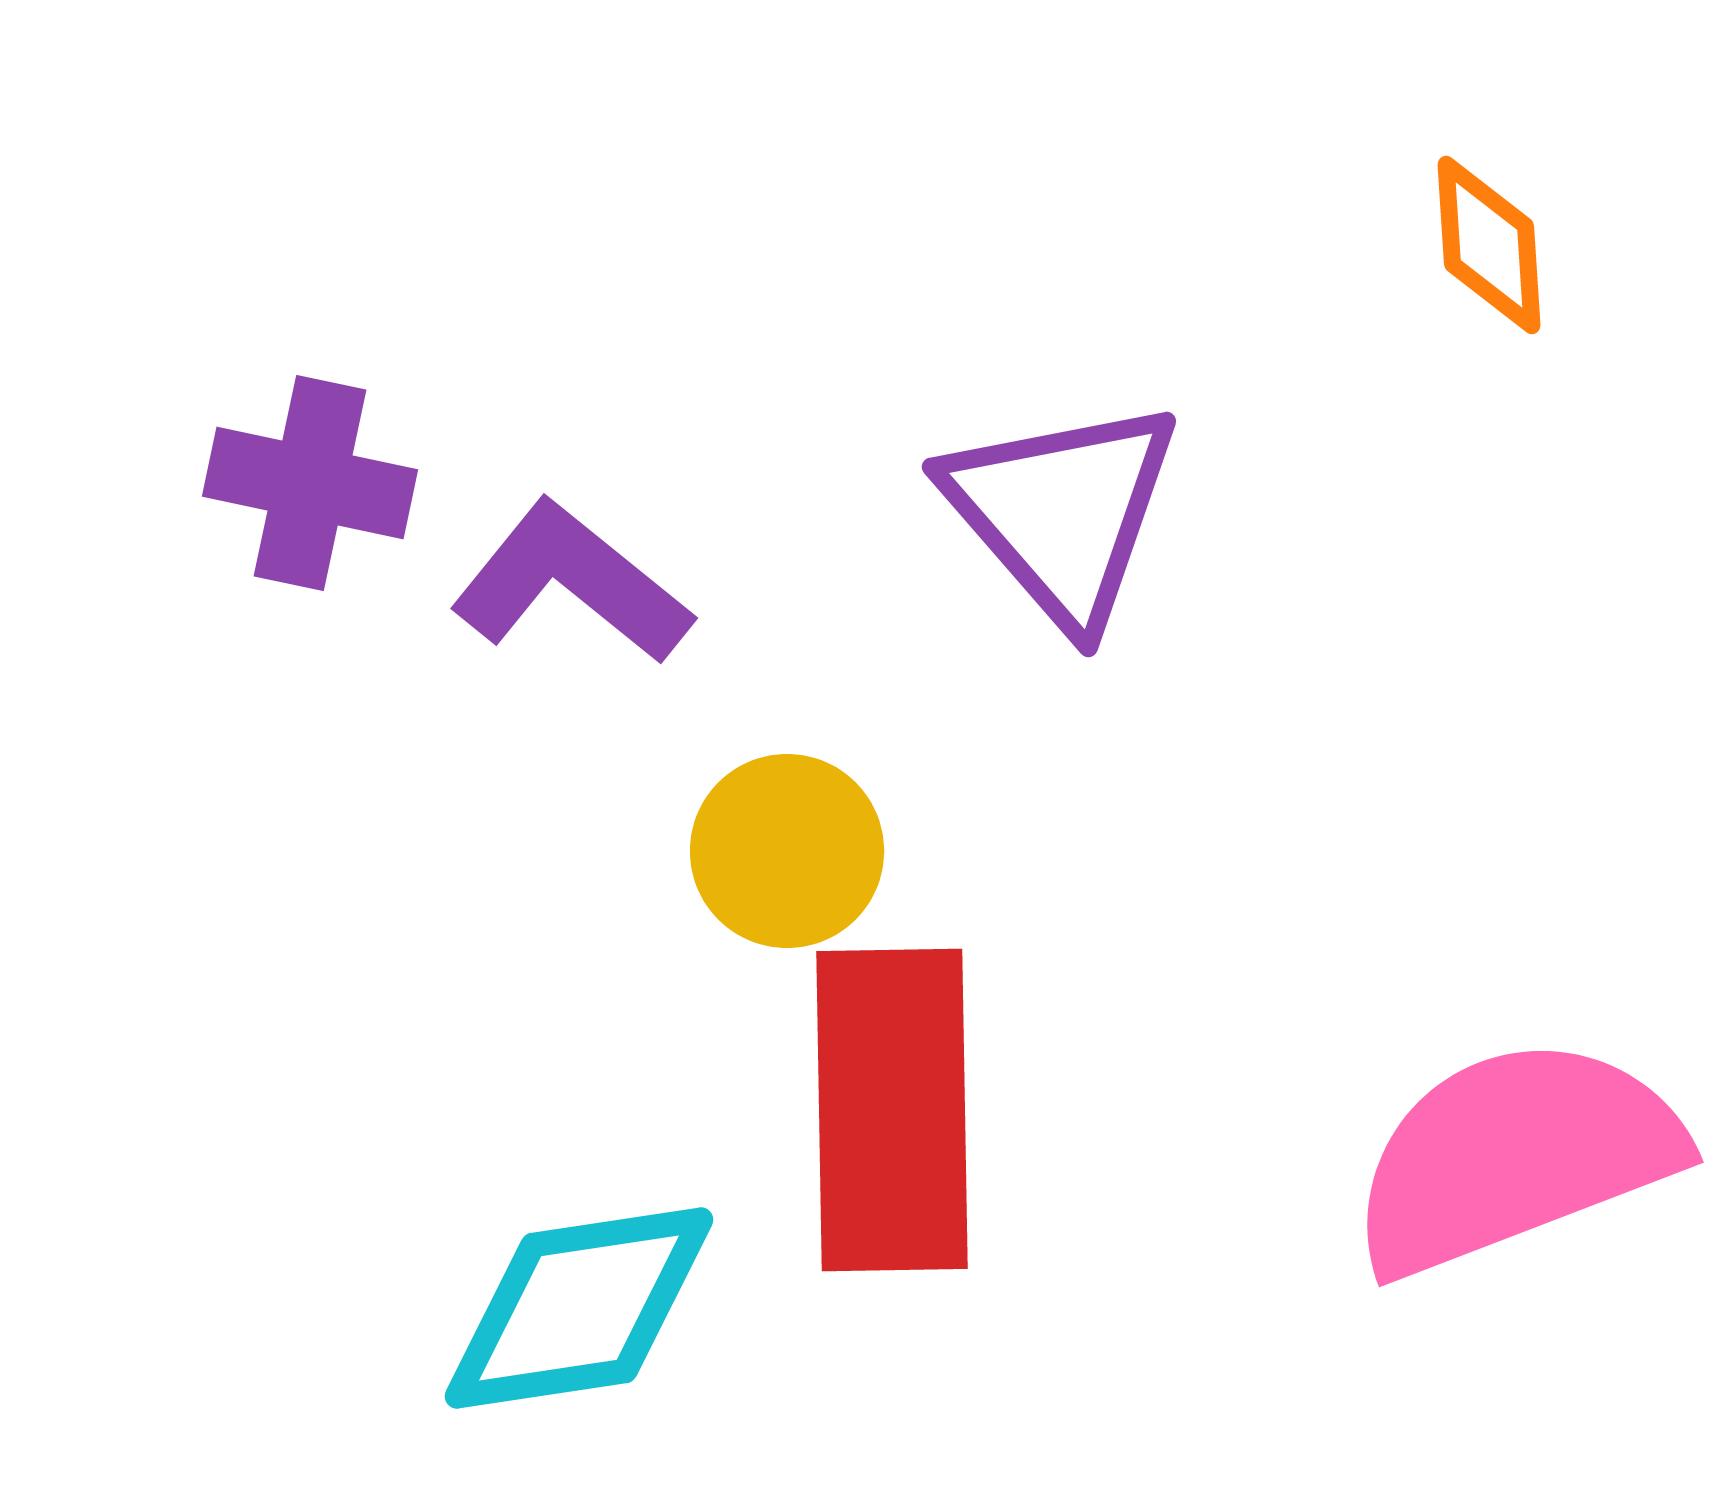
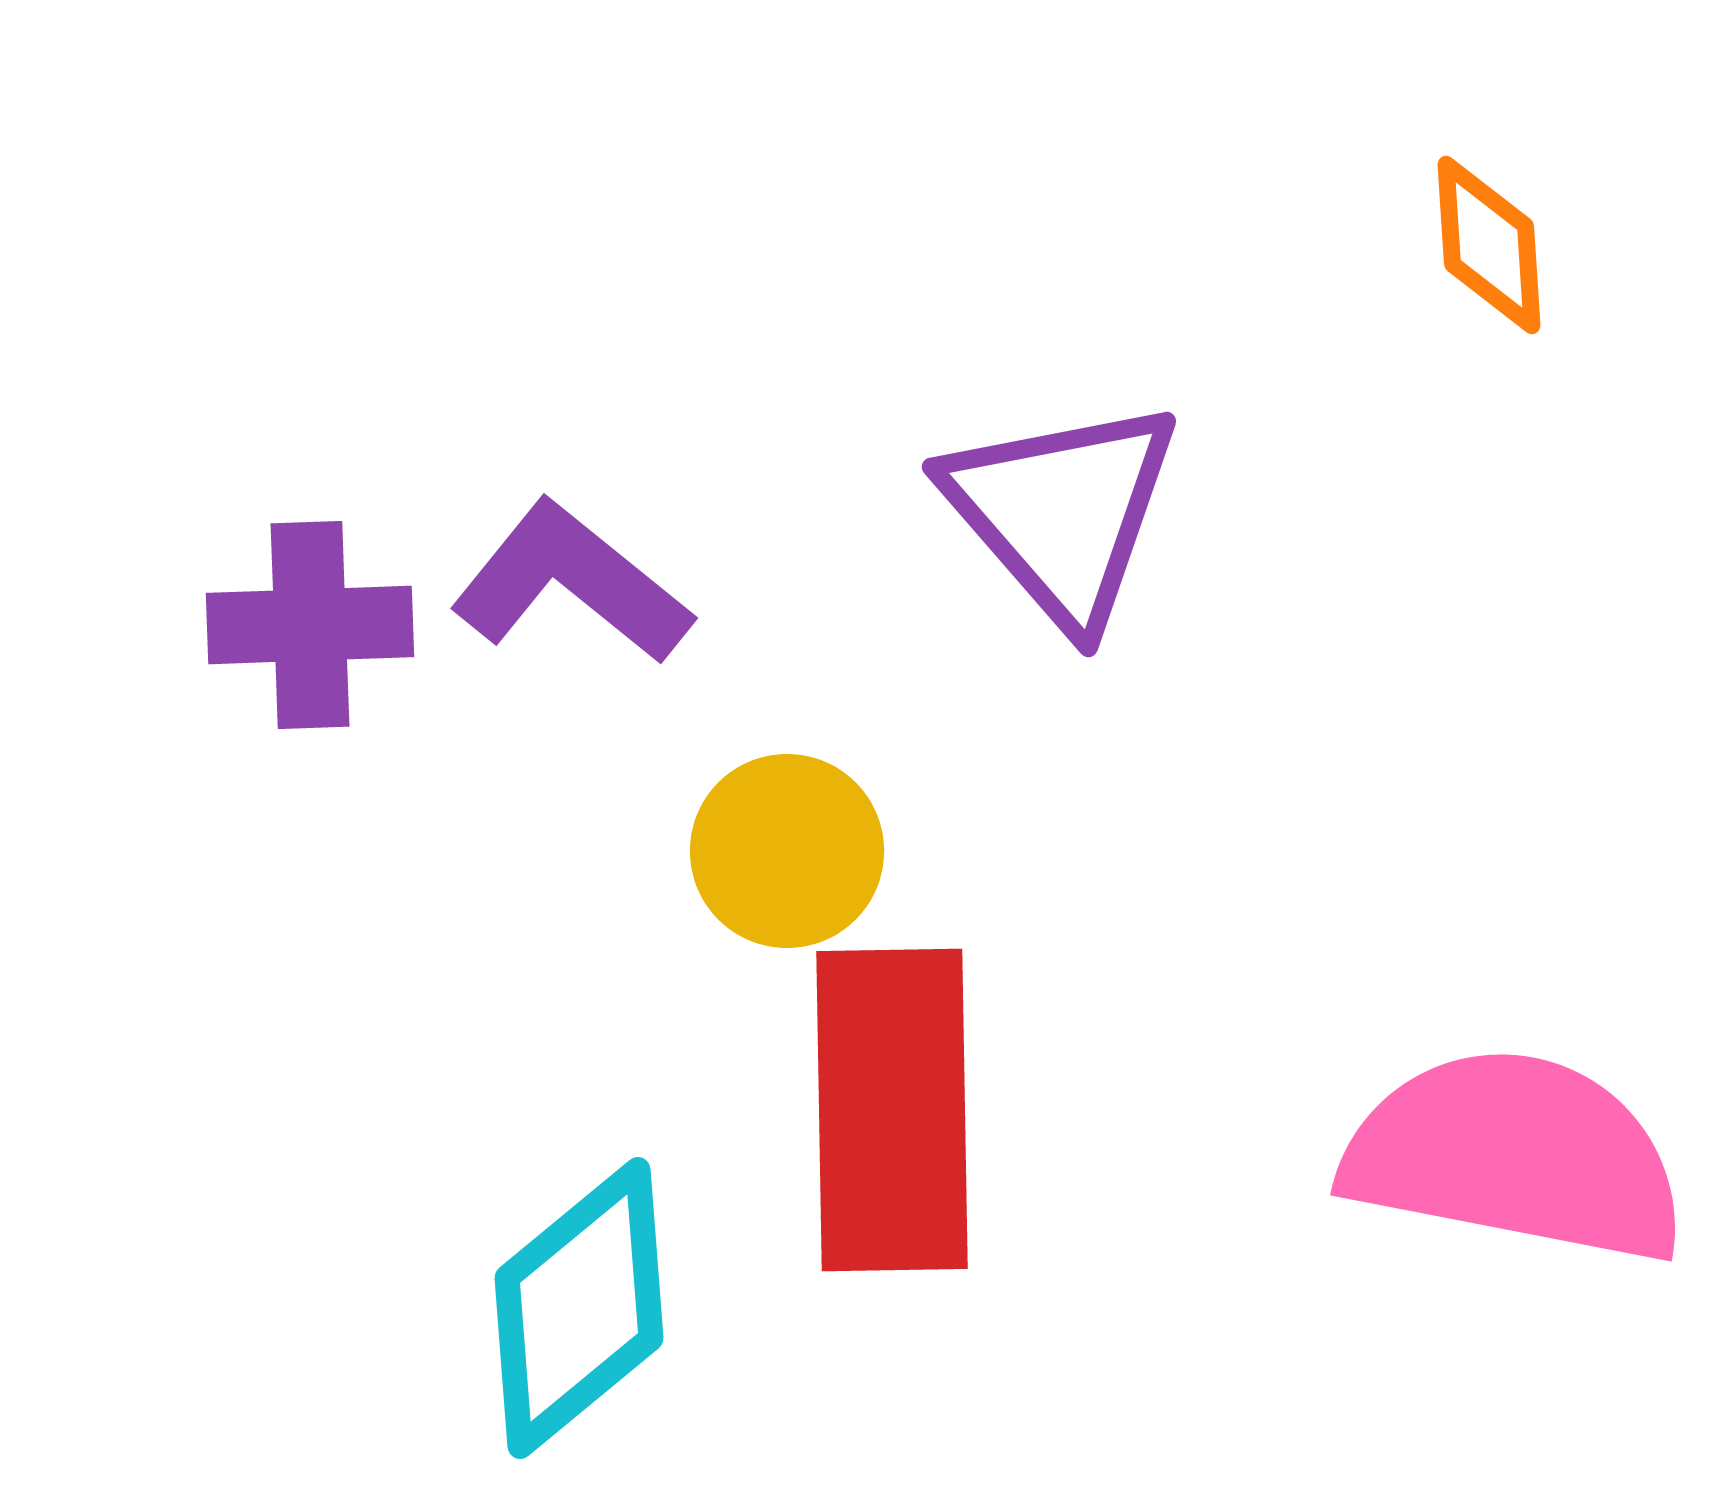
purple cross: moved 142 px down; rotated 14 degrees counterclockwise
pink semicircle: rotated 32 degrees clockwise
cyan diamond: rotated 31 degrees counterclockwise
